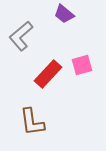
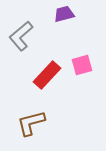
purple trapezoid: rotated 125 degrees clockwise
red rectangle: moved 1 px left, 1 px down
brown L-shape: moved 1 px left, 1 px down; rotated 84 degrees clockwise
